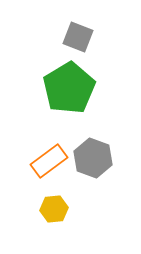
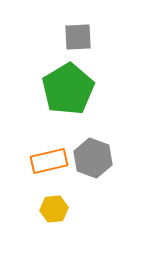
gray square: rotated 24 degrees counterclockwise
green pentagon: moved 1 px left, 1 px down
orange rectangle: rotated 24 degrees clockwise
